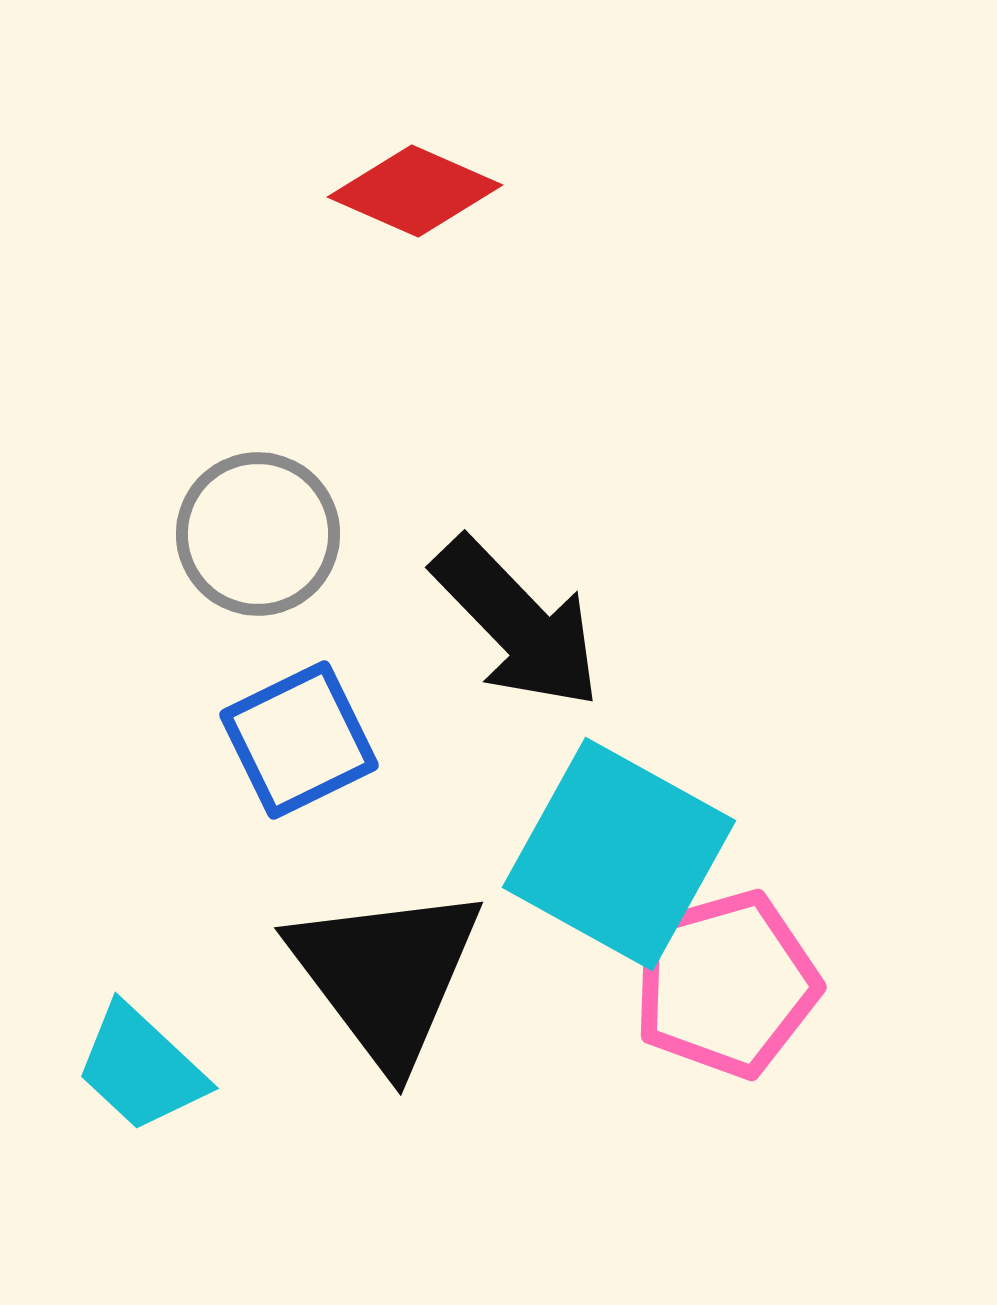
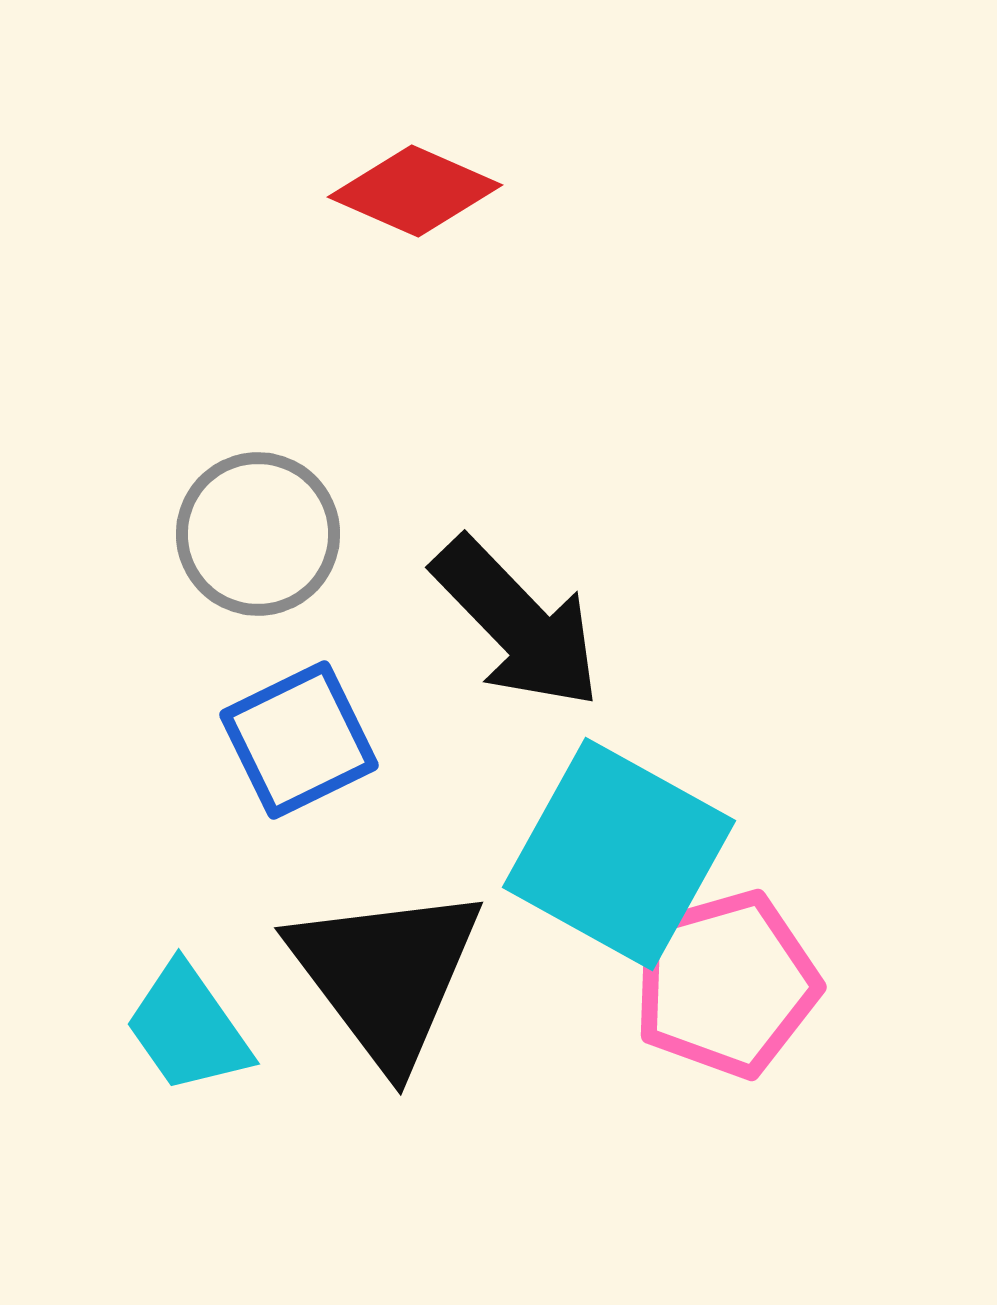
cyan trapezoid: moved 47 px right, 40 px up; rotated 12 degrees clockwise
